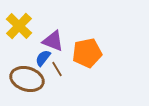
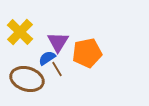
yellow cross: moved 1 px right, 6 px down
purple triangle: moved 5 px right, 1 px down; rotated 40 degrees clockwise
blue semicircle: moved 4 px right; rotated 18 degrees clockwise
